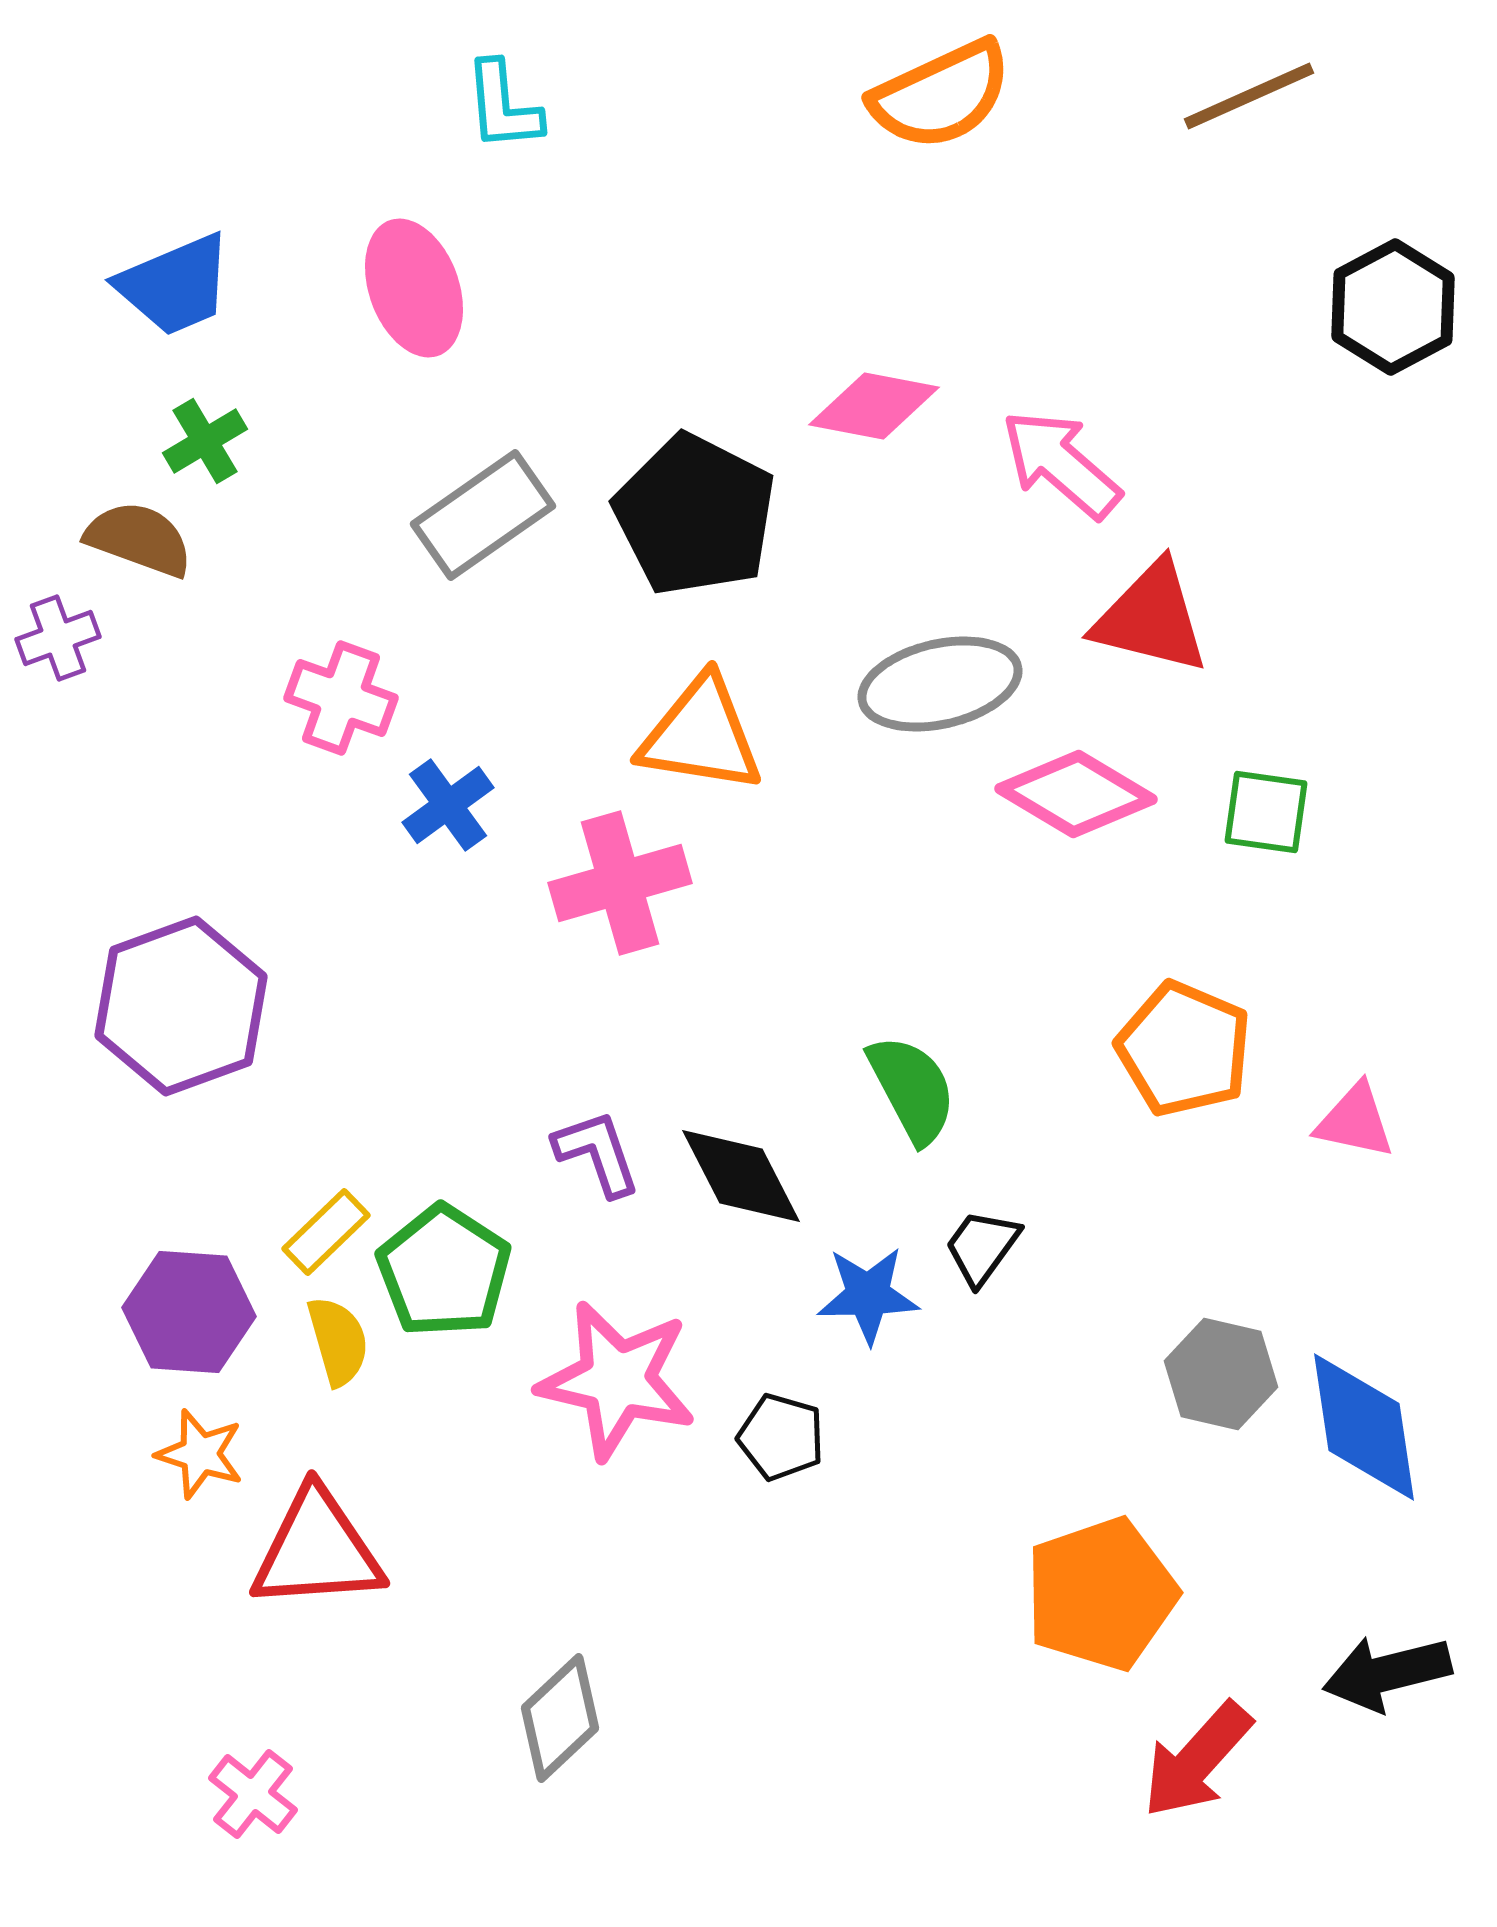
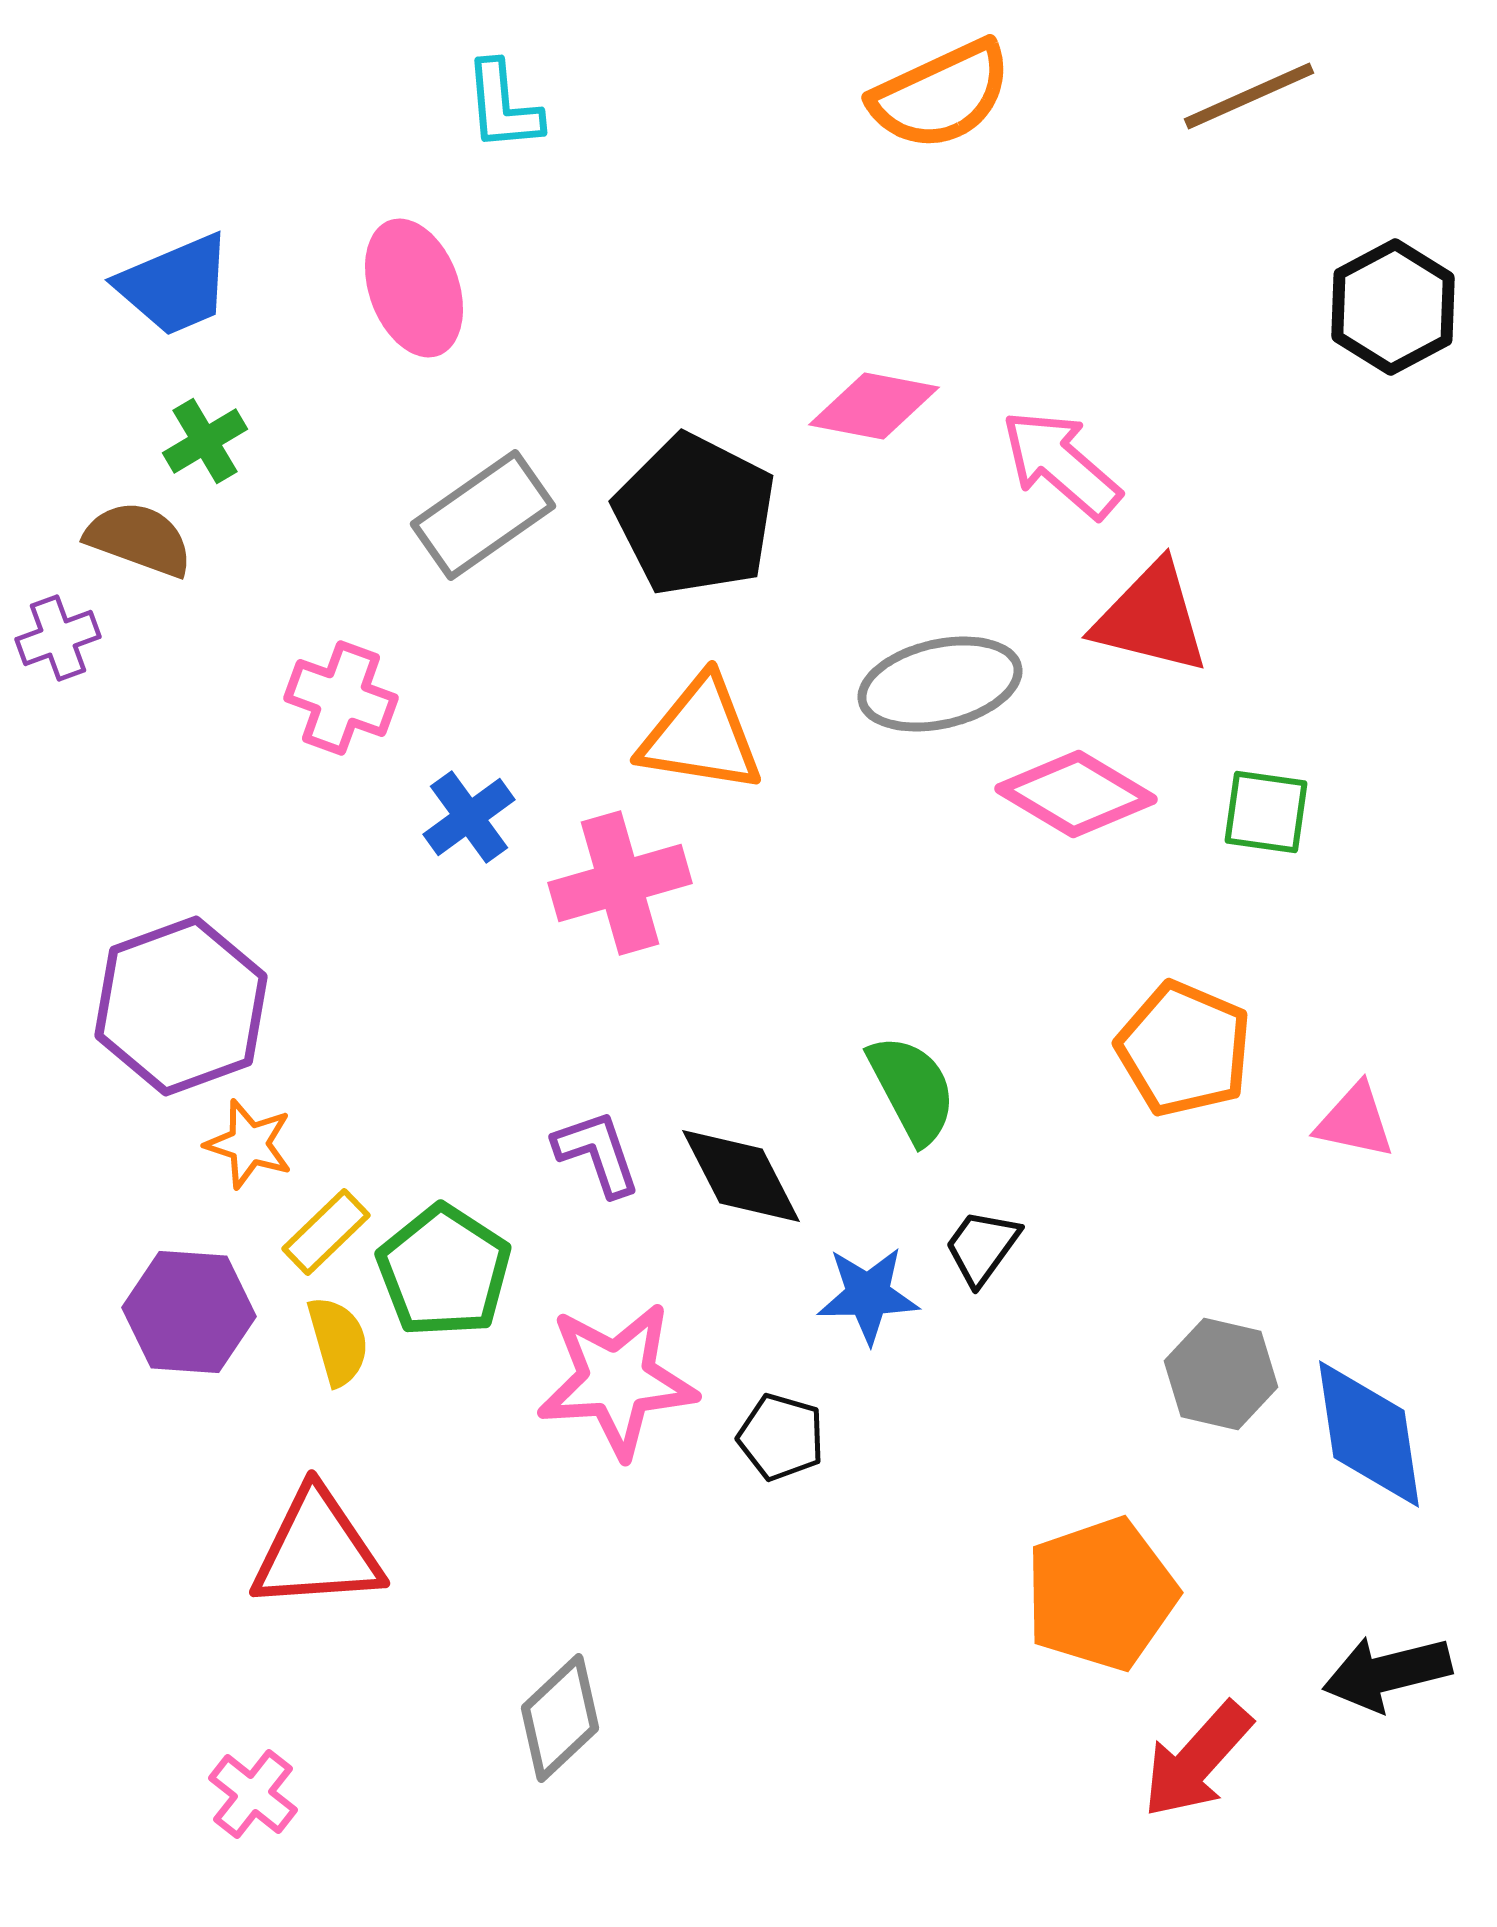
blue cross at (448, 805): moved 21 px right, 12 px down
pink star at (617, 1380): rotated 17 degrees counterclockwise
blue diamond at (1364, 1427): moved 5 px right, 7 px down
orange star at (200, 1454): moved 49 px right, 310 px up
